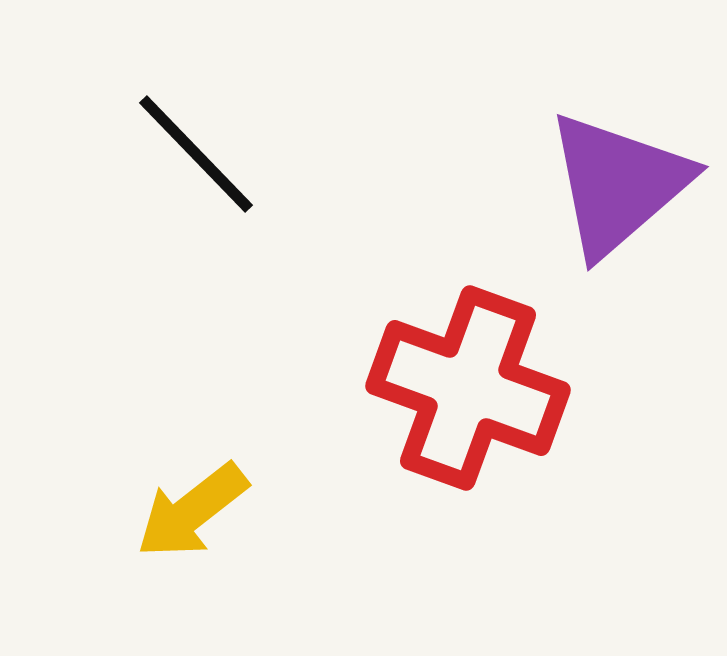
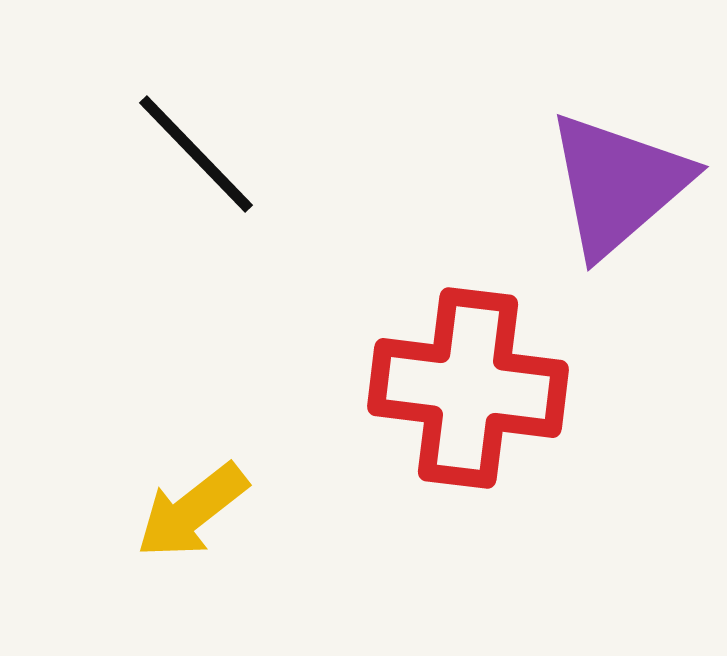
red cross: rotated 13 degrees counterclockwise
